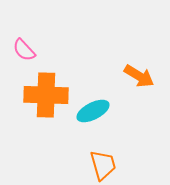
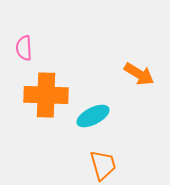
pink semicircle: moved 2 px up; rotated 40 degrees clockwise
orange arrow: moved 2 px up
cyan ellipse: moved 5 px down
